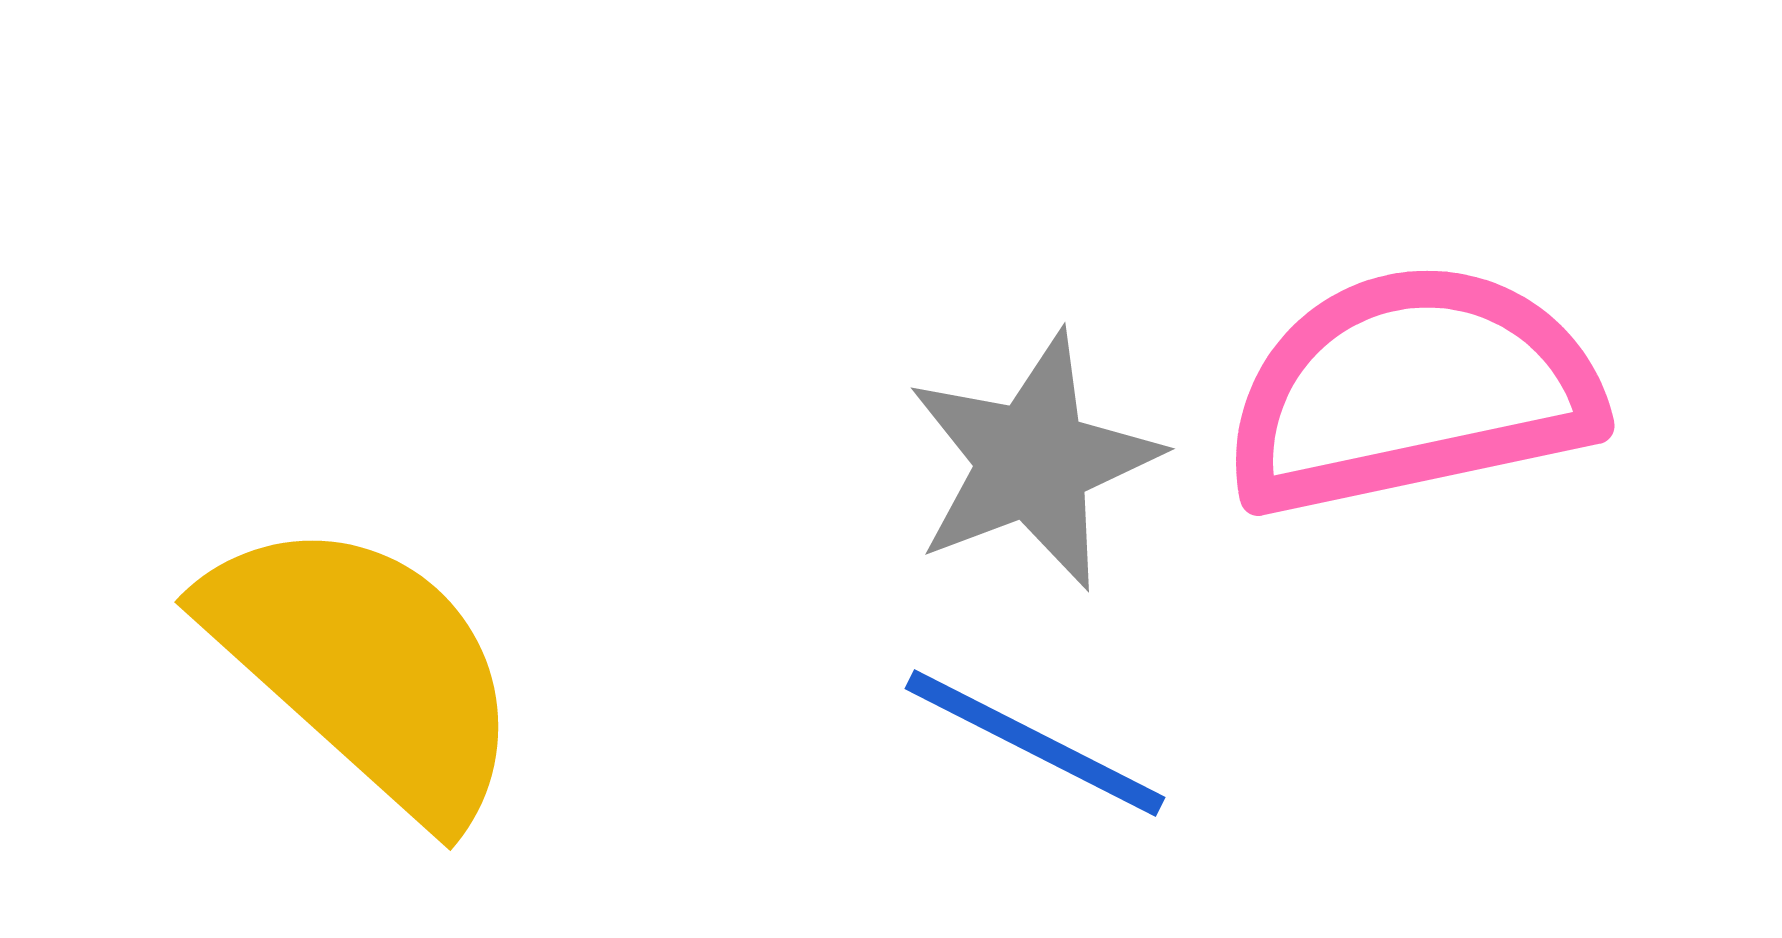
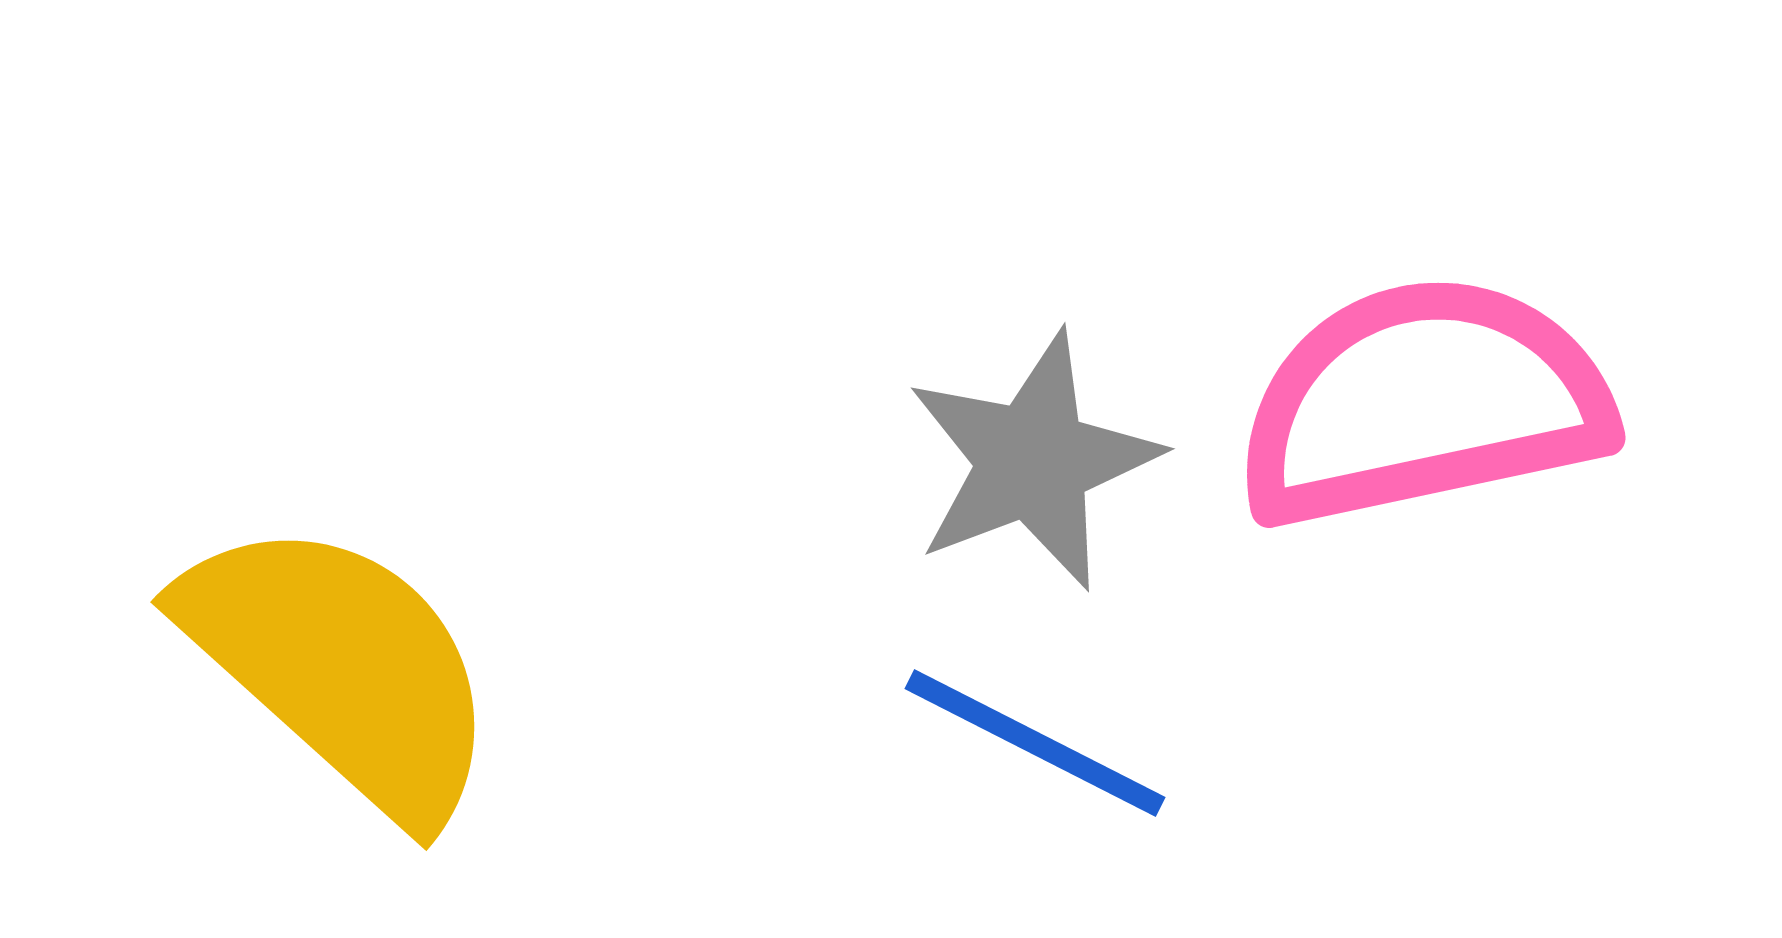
pink semicircle: moved 11 px right, 12 px down
yellow semicircle: moved 24 px left
